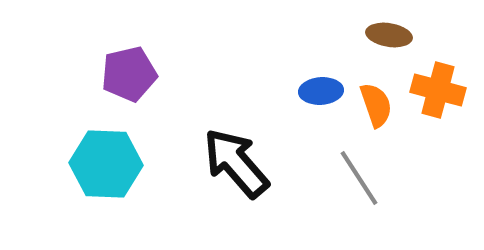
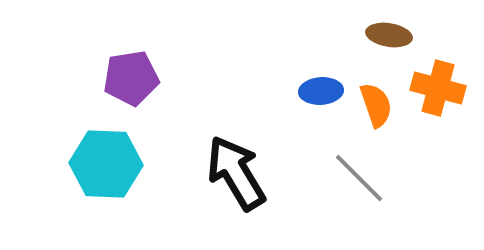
purple pentagon: moved 2 px right, 4 px down; rotated 4 degrees clockwise
orange cross: moved 2 px up
black arrow: moved 10 px down; rotated 10 degrees clockwise
gray line: rotated 12 degrees counterclockwise
